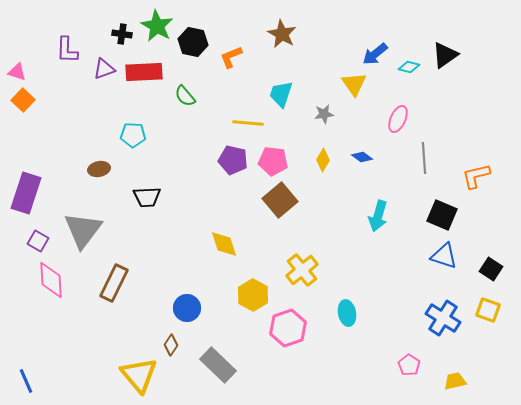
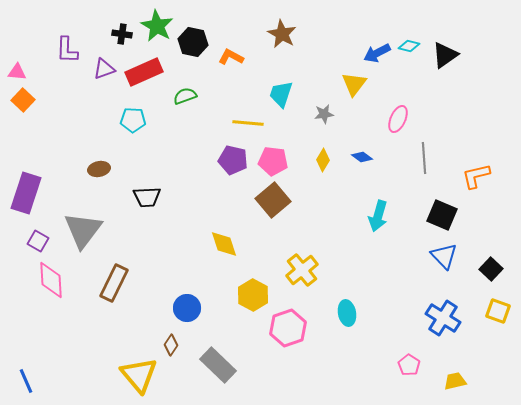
blue arrow at (375, 54): moved 2 px right, 1 px up; rotated 12 degrees clockwise
orange L-shape at (231, 57): rotated 50 degrees clockwise
cyan diamond at (409, 67): moved 21 px up
pink triangle at (17, 72): rotated 12 degrees counterclockwise
red rectangle at (144, 72): rotated 21 degrees counterclockwise
yellow triangle at (354, 84): rotated 12 degrees clockwise
green semicircle at (185, 96): rotated 110 degrees clockwise
cyan pentagon at (133, 135): moved 15 px up
brown square at (280, 200): moved 7 px left
blue triangle at (444, 256): rotated 28 degrees clockwise
black square at (491, 269): rotated 10 degrees clockwise
yellow square at (488, 310): moved 10 px right, 1 px down
